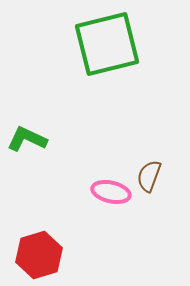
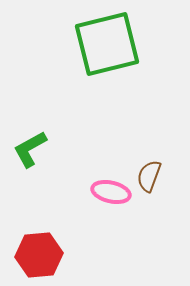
green L-shape: moved 3 px right, 10 px down; rotated 54 degrees counterclockwise
red hexagon: rotated 12 degrees clockwise
